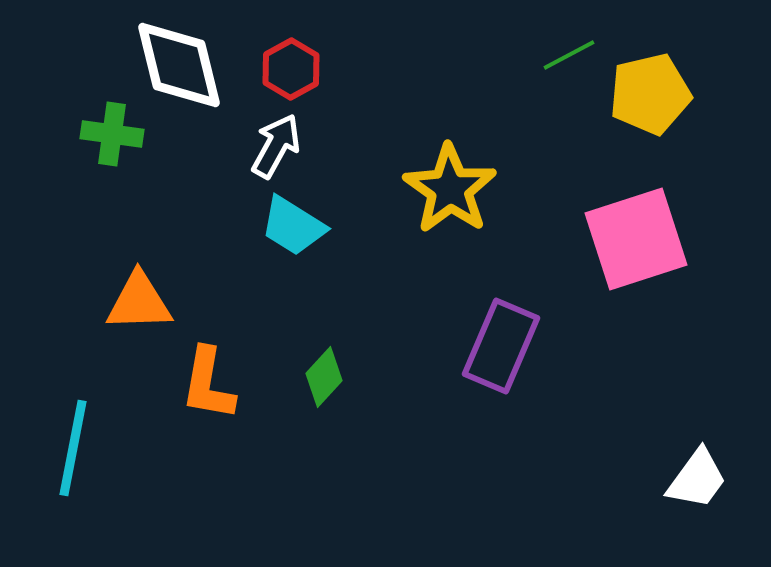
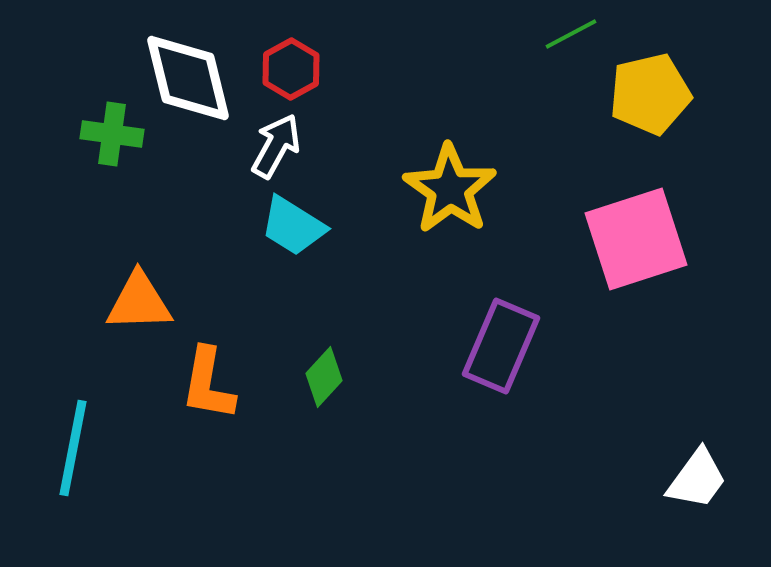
green line: moved 2 px right, 21 px up
white diamond: moved 9 px right, 13 px down
